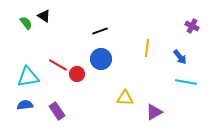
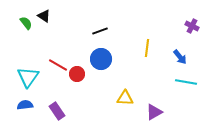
cyan triangle: rotated 45 degrees counterclockwise
